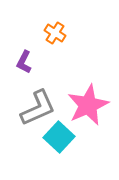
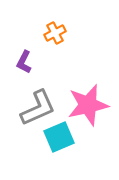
orange cross: rotated 30 degrees clockwise
pink star: rotated 12 degrees clockwise
cyan square: rotated 24 degrees clockwise
